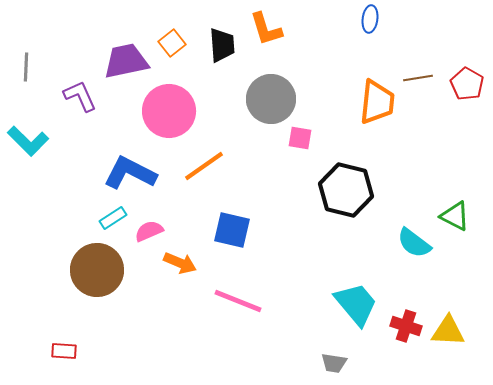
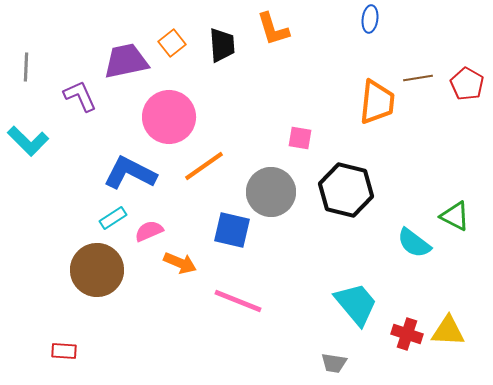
orange L-shape: moved 7 px right
gray circle: moved 93 px down
pink circle: moved 6 px down
red cross: moved 1 px right, 8 px down
